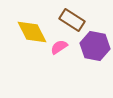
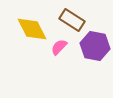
yellow diamond: moved 3 px up
pink semicircle: rotated 12 degrees counterclockwise
